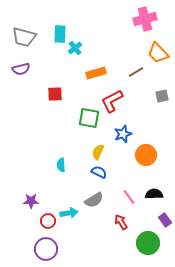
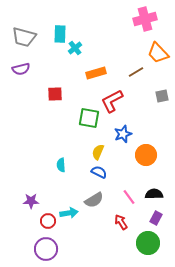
purple rectangle: moved 9 px left, 2 px up; rotated 64 degrees clockwise
